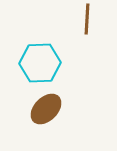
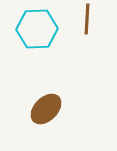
cyan hexagon: moved 3 px left, 34 px up
